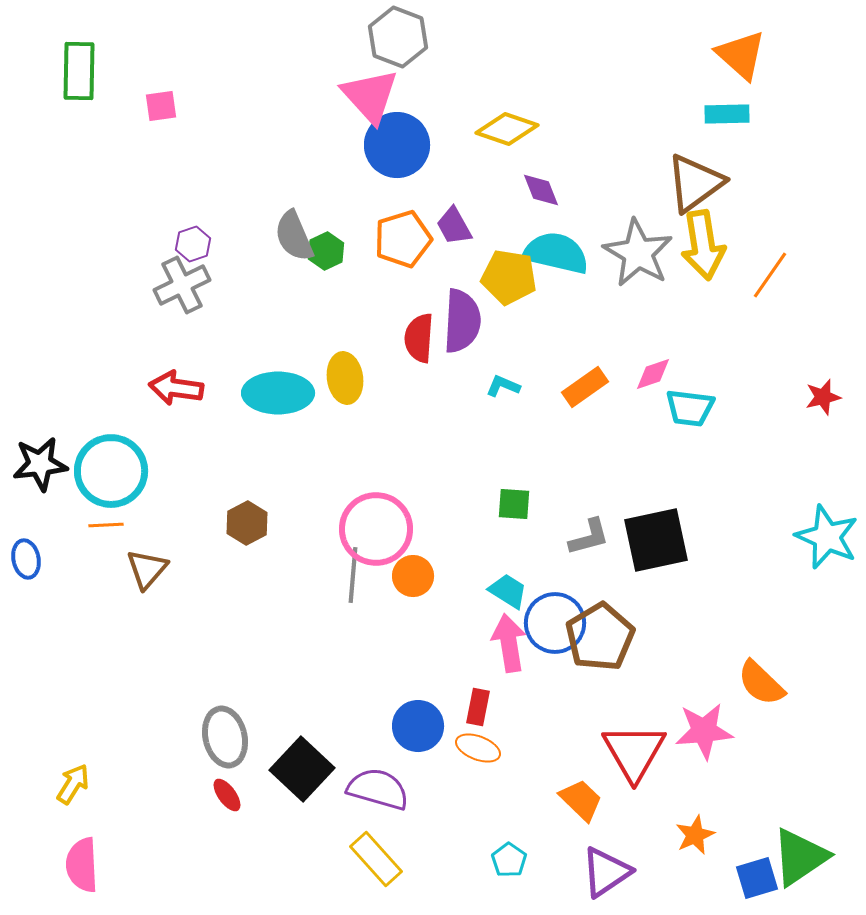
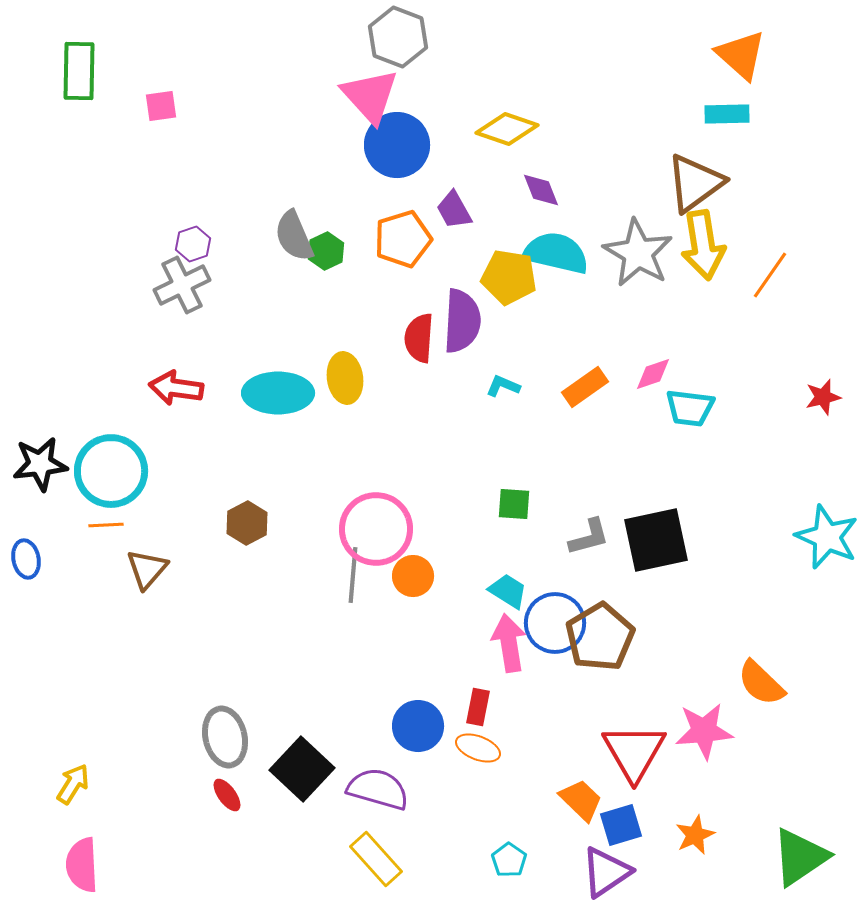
purple trapezoid at (454, 226): moved 16 px up
blue square at (757, 878): moved 136 px left, 53 px up
